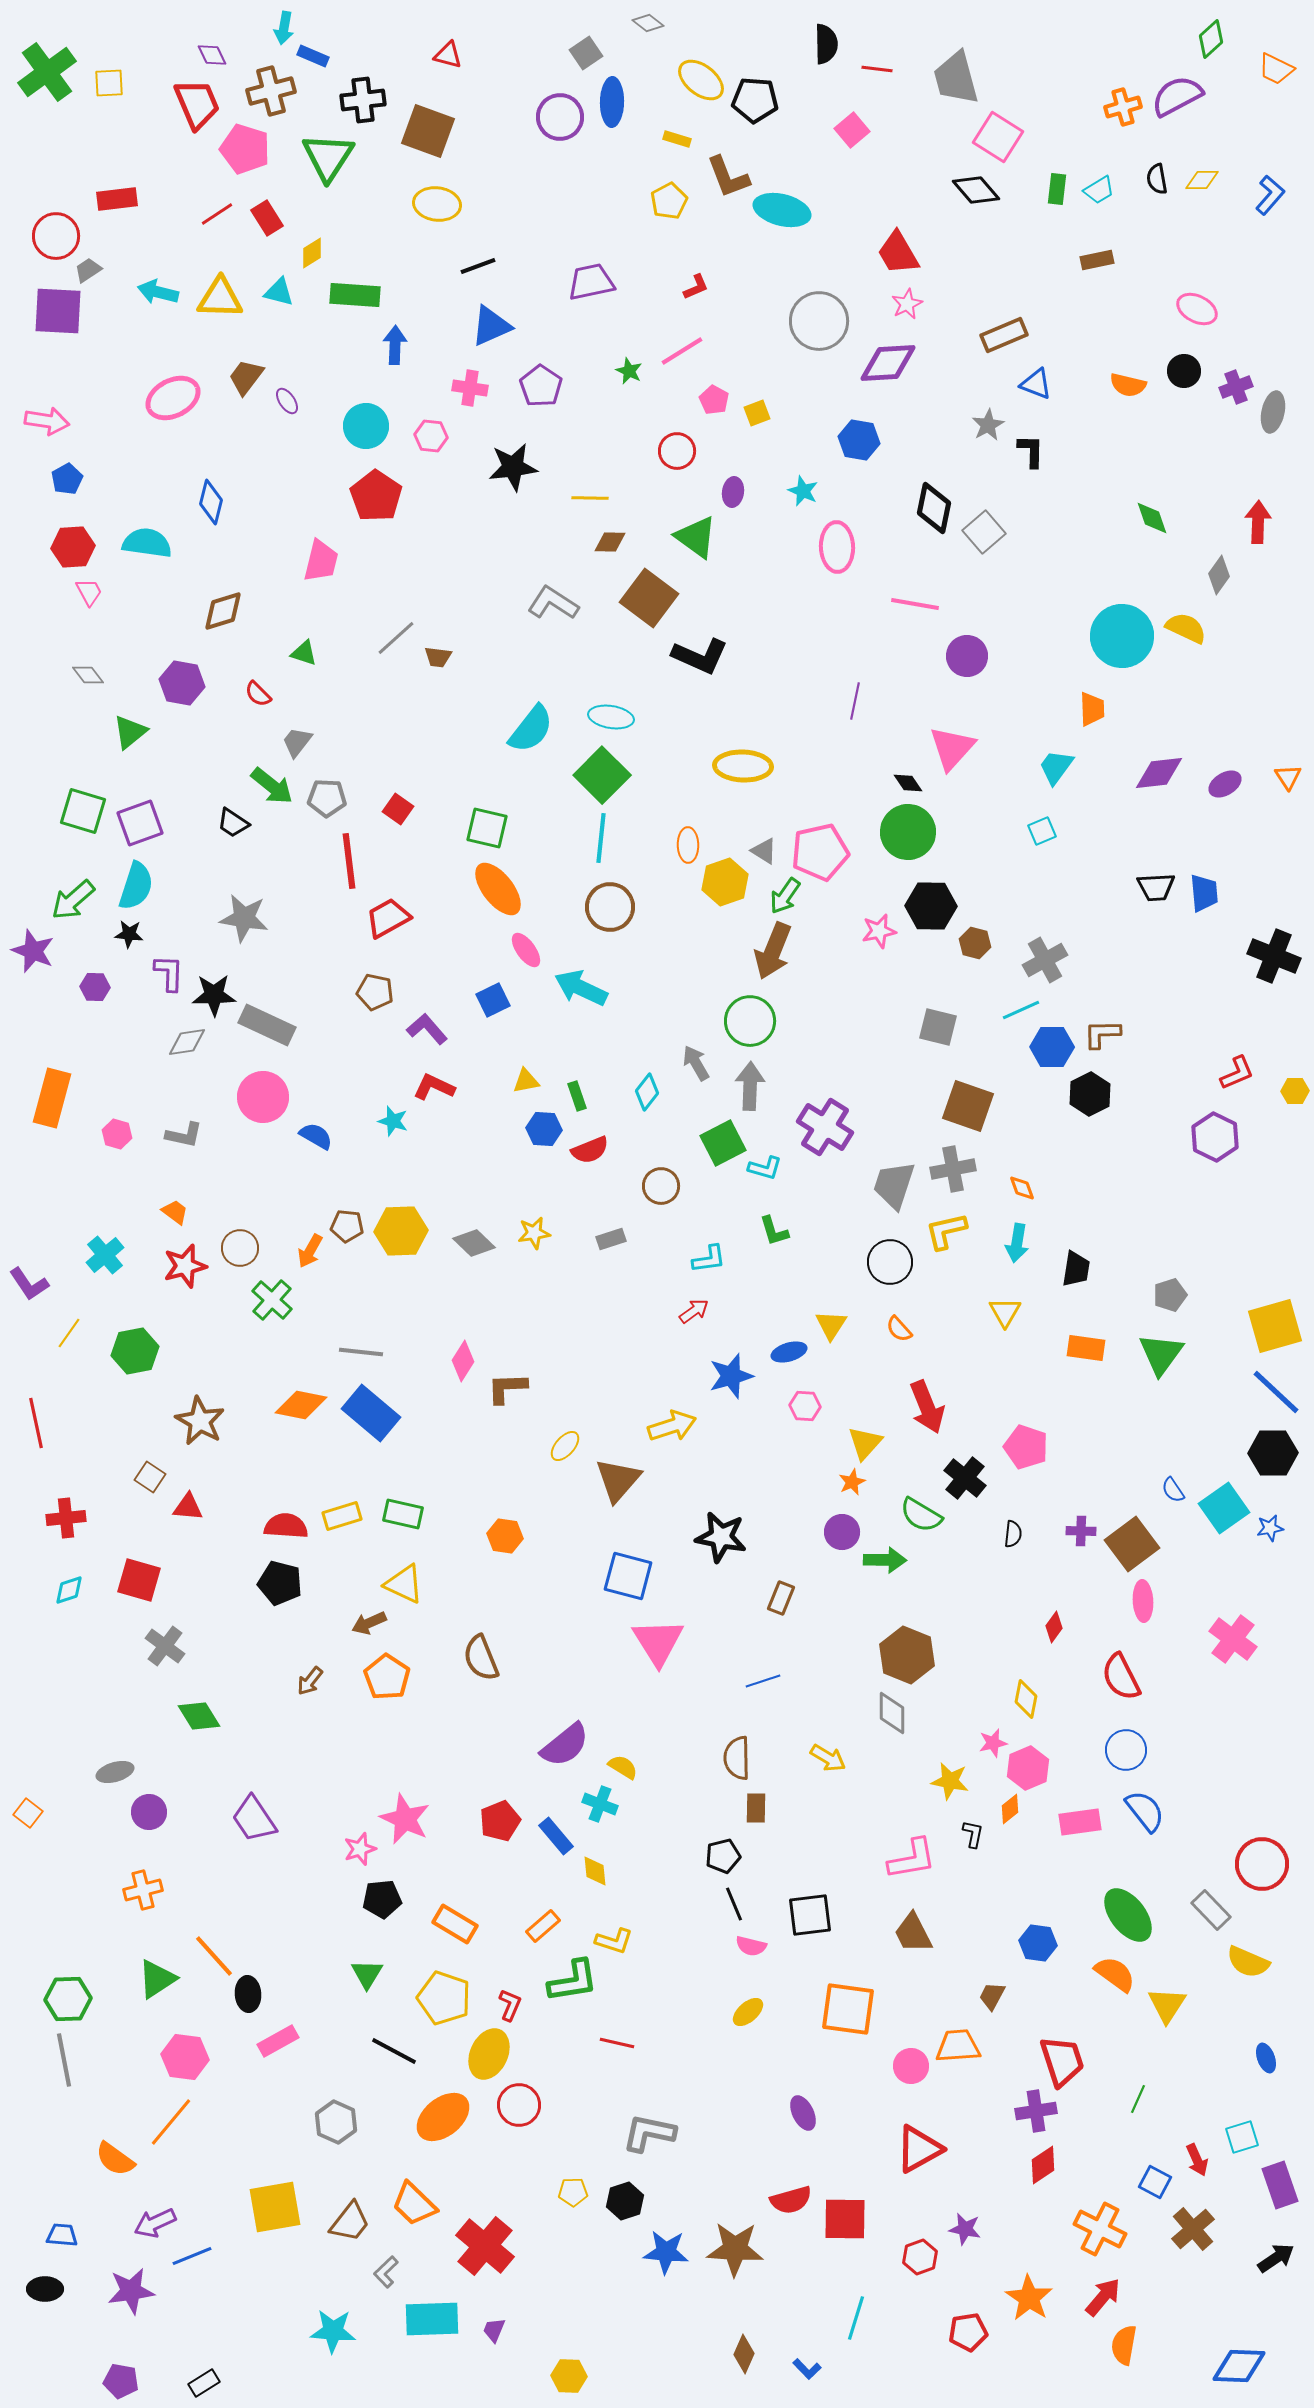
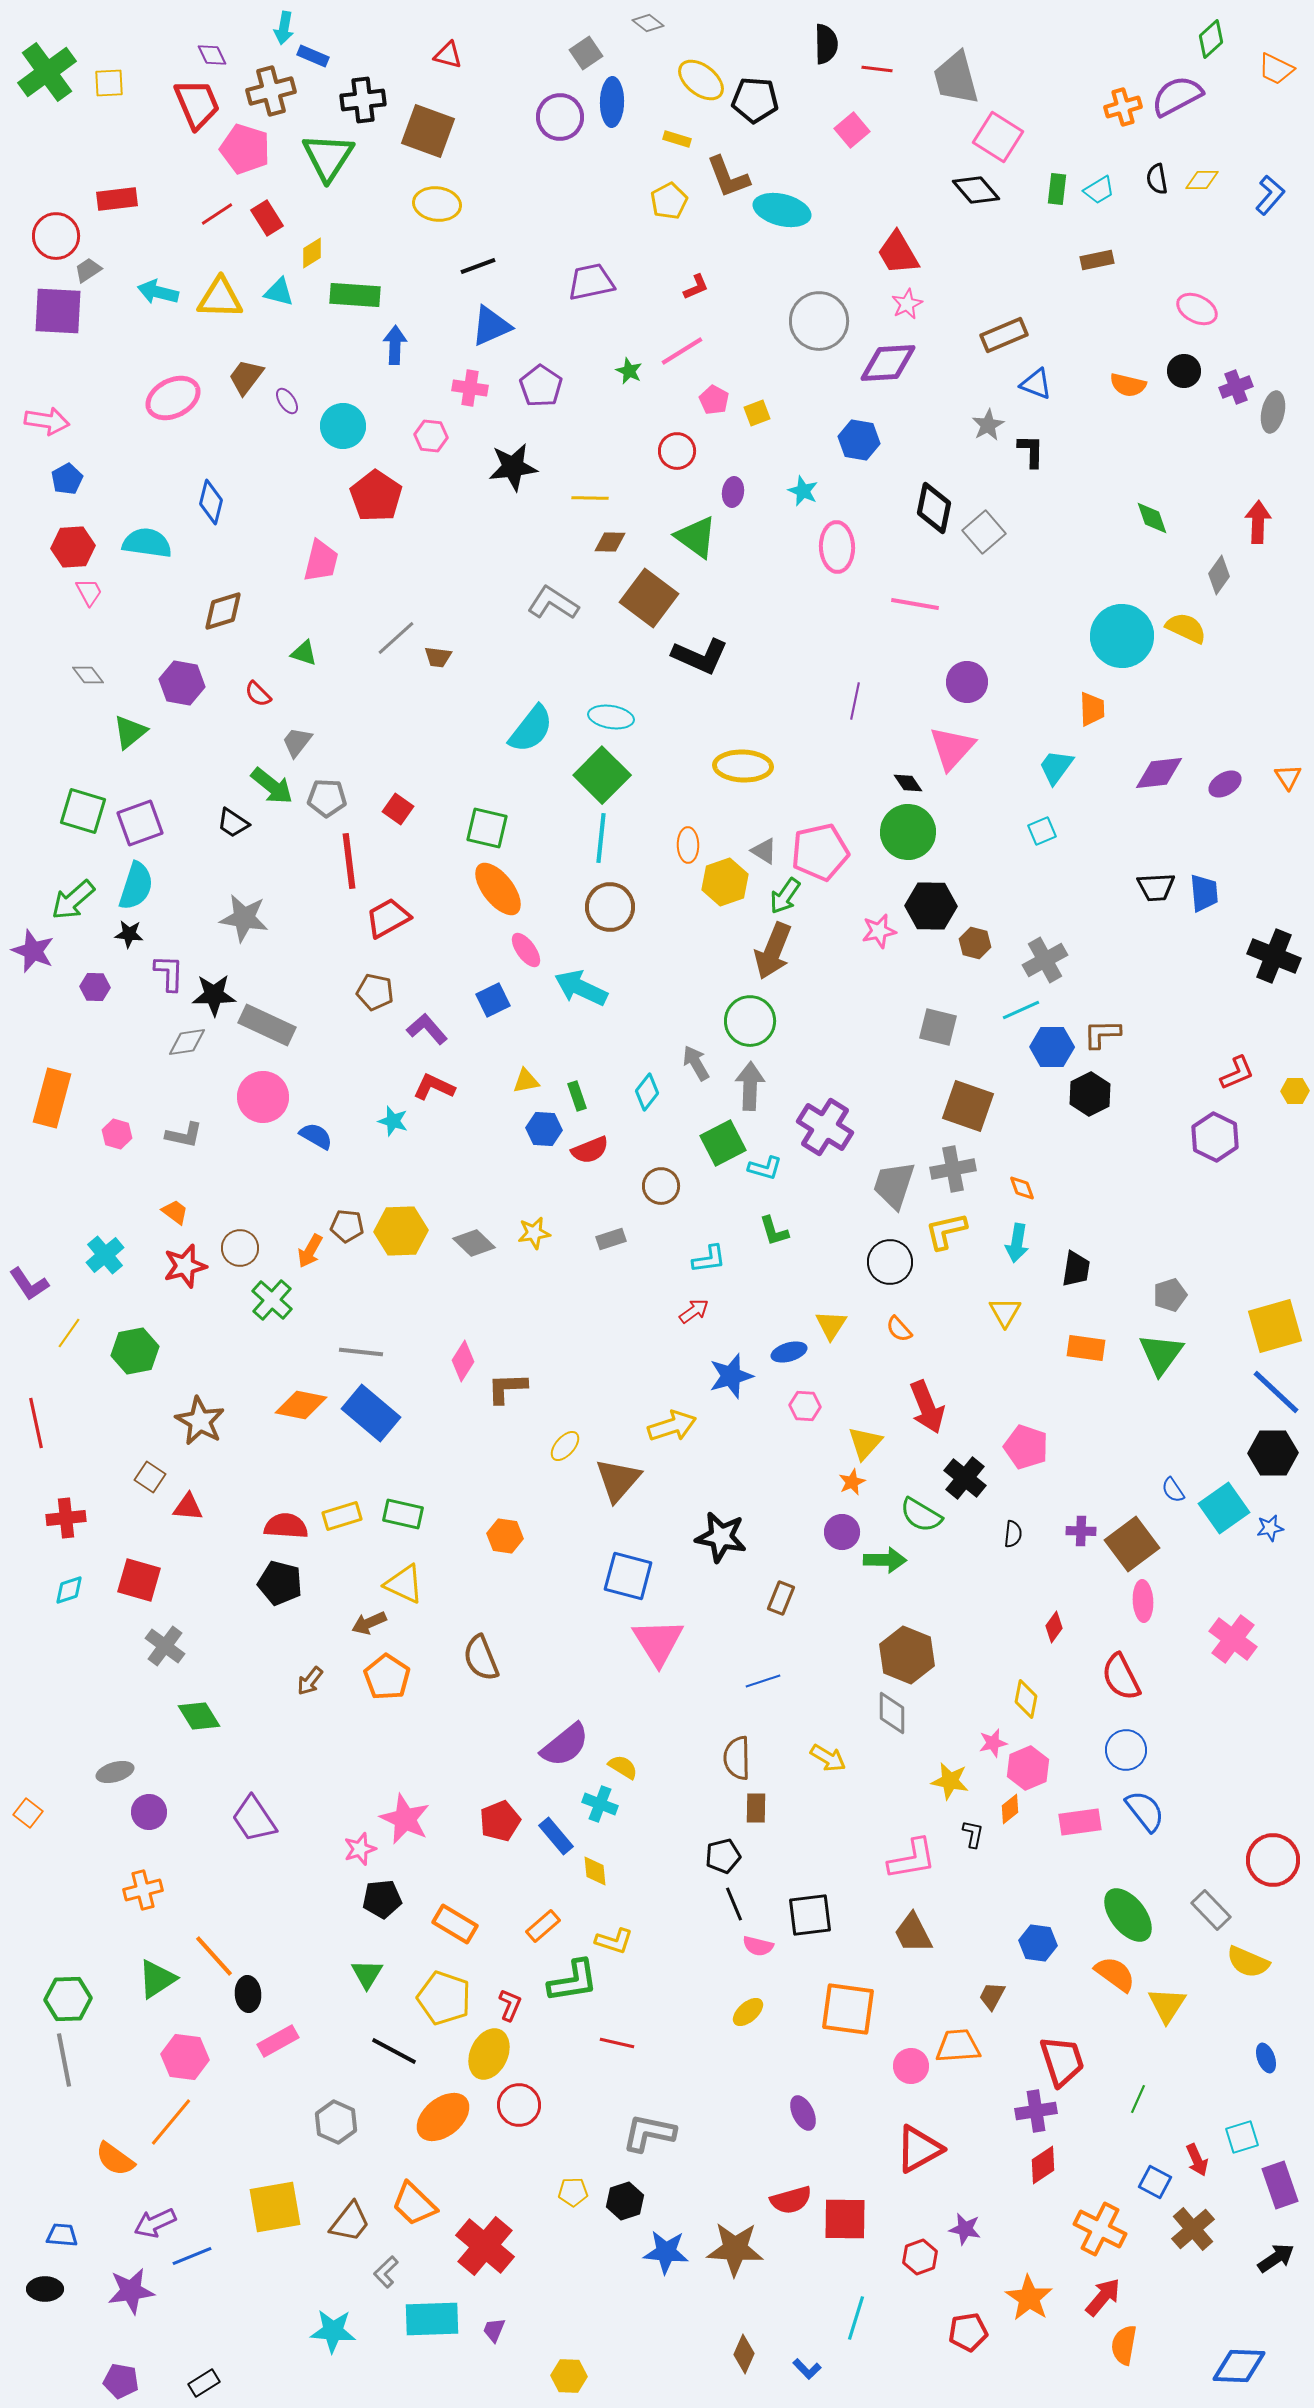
cyan circle at (366, 426): moved 23 px left
purple circle at (967, 656): moved 26 px down
red circle at (1262, 1864): moved 11 px right, 4 px up
pink semicircle at (751, 1946): moved 7 px right
